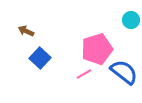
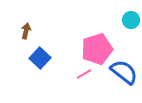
brown arrow: rotated 77 degrees clockwise
